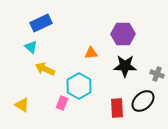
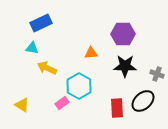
cyan triangle: moved 1 px right, 1 px down; rotated 32 degrees counterclockwise
yellow arrow: moved 2 px right, 1 px up
pink rectangle: rotated 32 degrees clockwise
